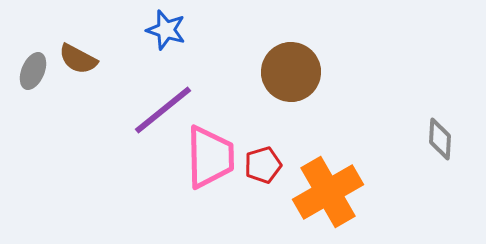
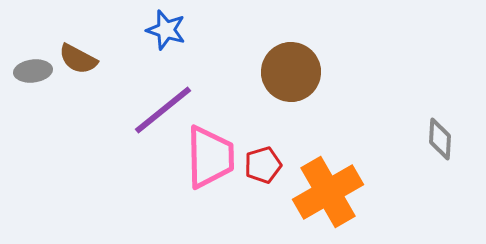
gray ellipse: rotated 60 degrees clockwise
